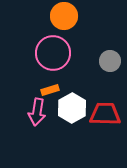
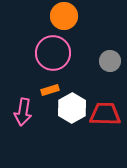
pink arrow: moved 14 px left
